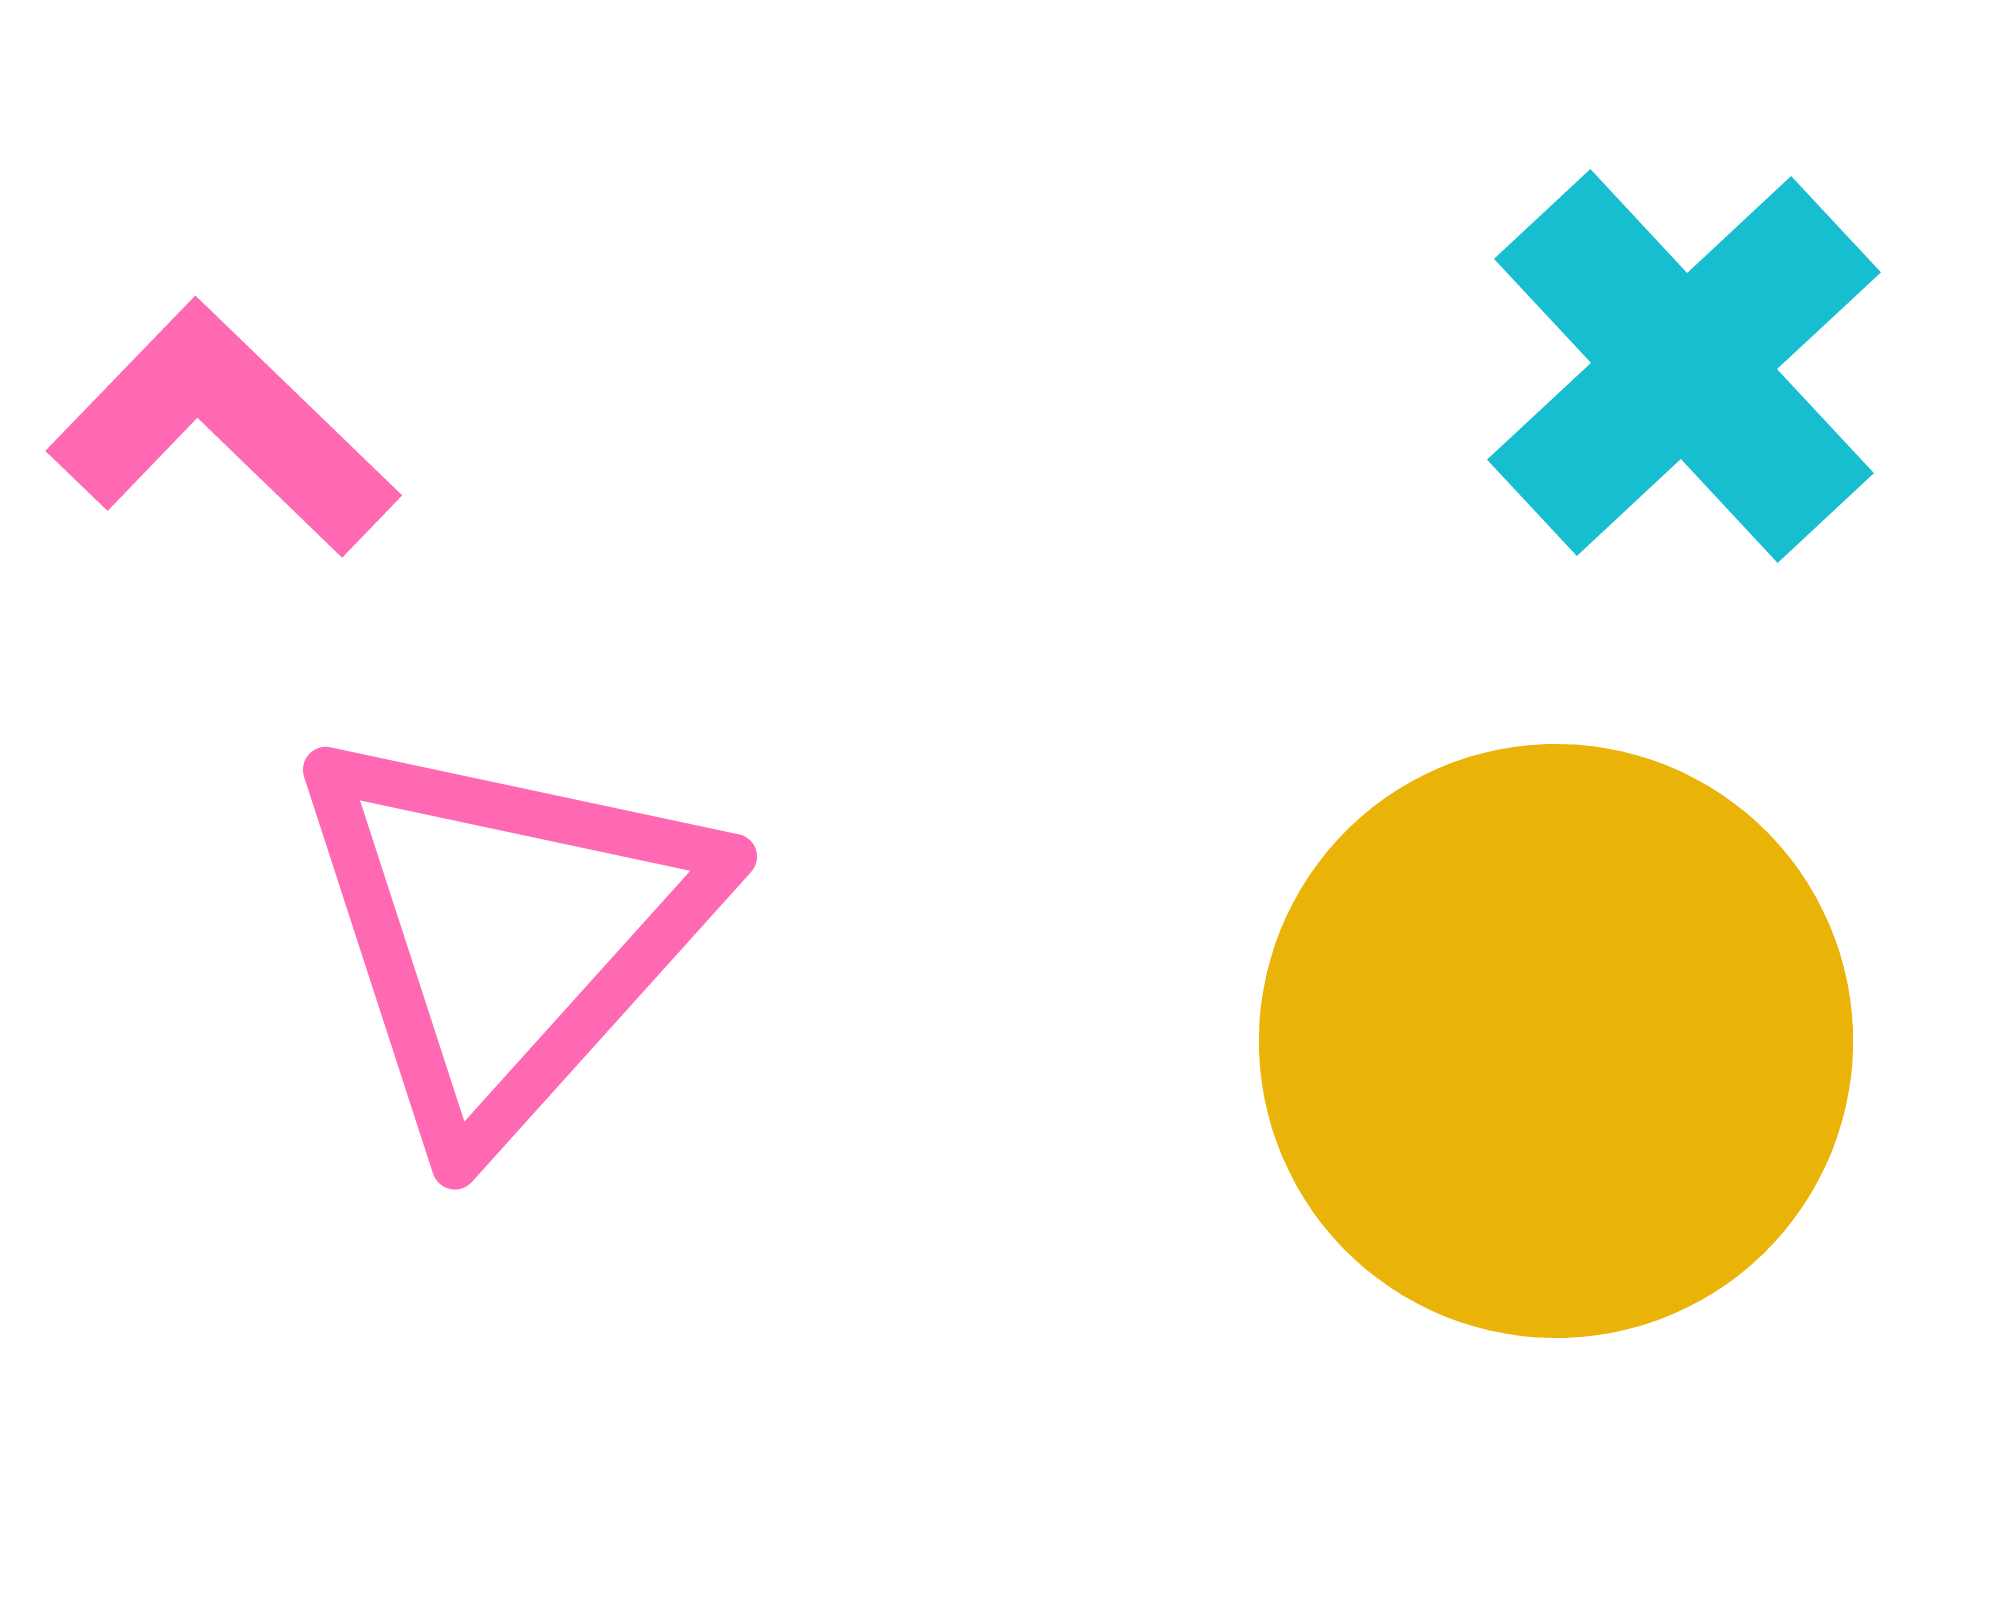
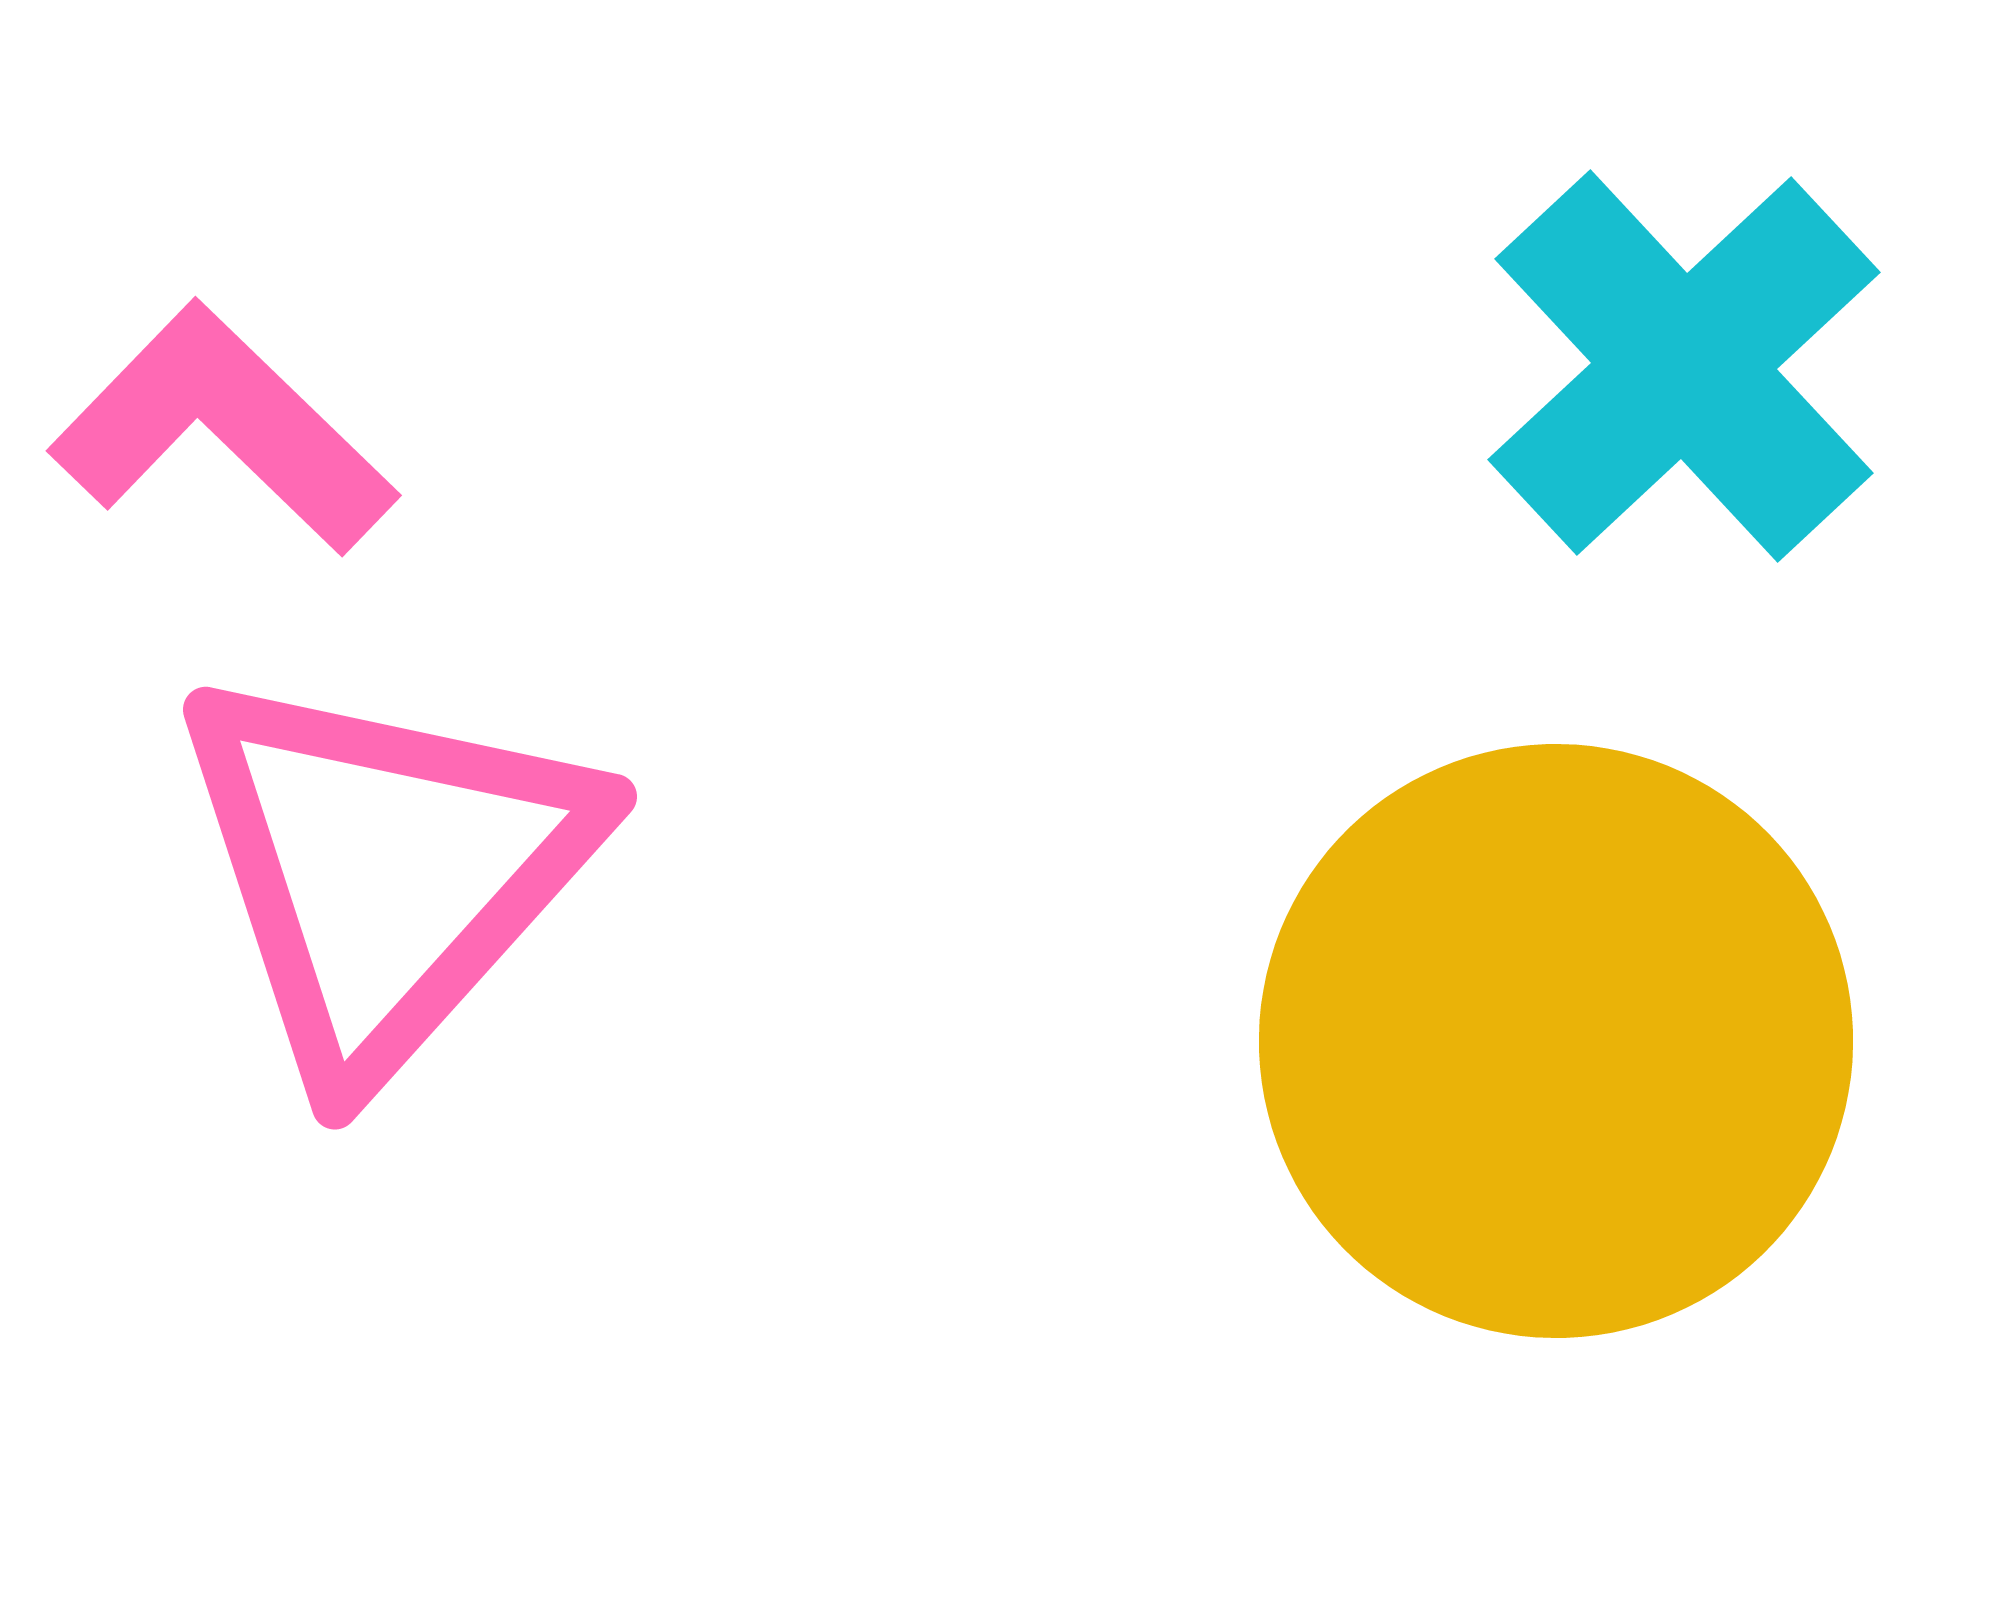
pink triangle: moved 120 px left, 60 px up
